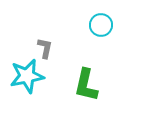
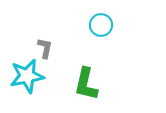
green L-shape: moved 1 px up
